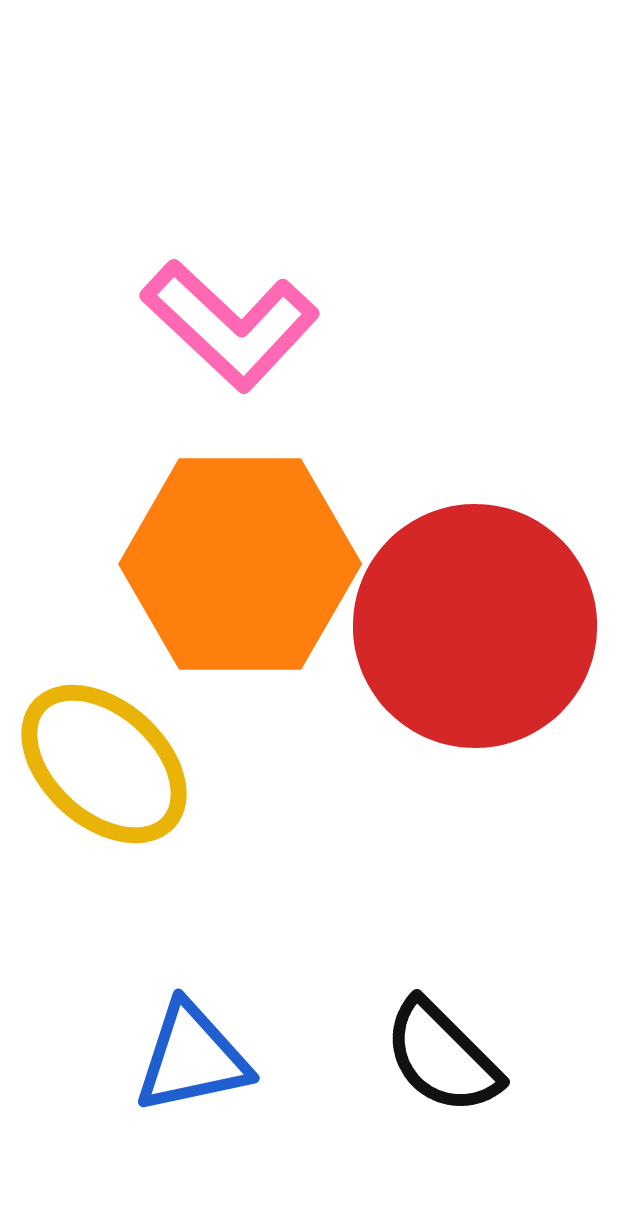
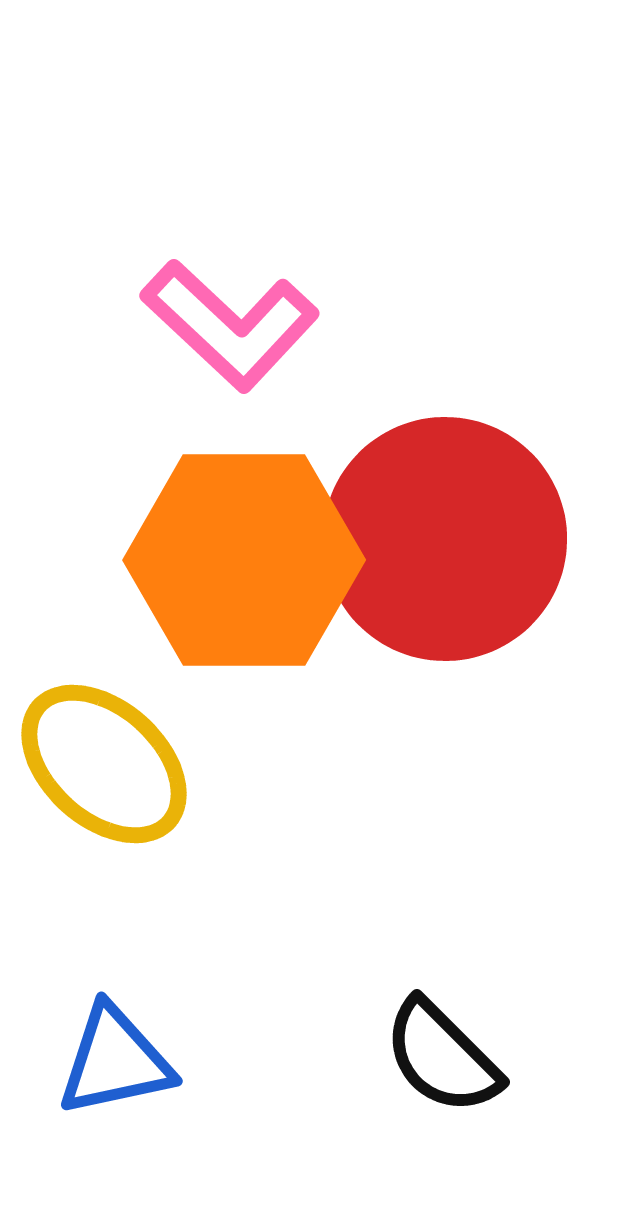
orange hexagon: moved 4 px right, 4 px up
red circle: moved 30 px left, 87 px up
blue triangle: moved 77 px left, 3 px down
